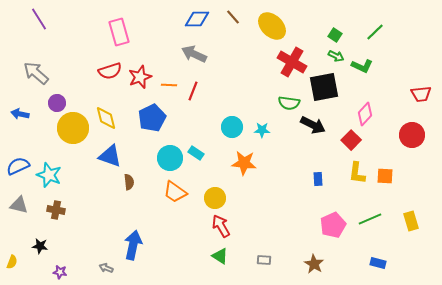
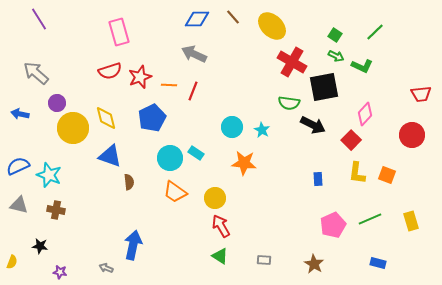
cyan star at (262, 130): rotated 28 degrees clockwise
orange square at (385, 176): moved 2 px right, 1 px up; rotated 18 degrees clockwise
